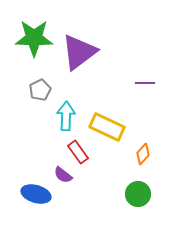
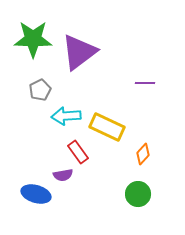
green star: moved 1 px left, 1 px down
cyan arrow: rotated 96 degrees counterclockwise
purple semicircle: rotated 48 degrees counterclockwise
